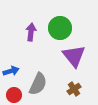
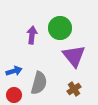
purple arrow: moved 1 px right, 3 px down
blue arrow: moved 3 px right
gray semicircle: moved 1 px right, 1 px up; rotated 10 degrees counterclockwise
